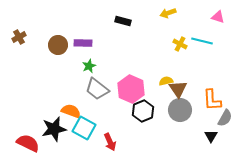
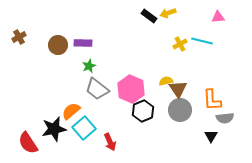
pink triangle: rotated 24 degrees counterclockwise
black rectangle: moved 26 px right, 5 px up; rotated 21 degrees clockwise
yellow cross: rotated 32 degrees clockwise
orange semicircle: rotated 60 degrees counterclockwise
gray semicircle: rotated 54 degrees clockwise
cyan square: rotated 20 degrees clockwise
red semicircle: rotated 150 degrees counterclockwise
